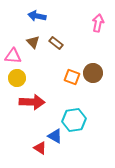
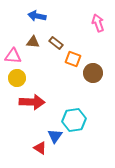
pink arrow: rotated 30 degrees counterclockwise
brown triangle: rotated 40 degrees counterclockwise
orange square: moved 1 px right, 18 px up
blue triangle: rotated 35 degrees clockwise
